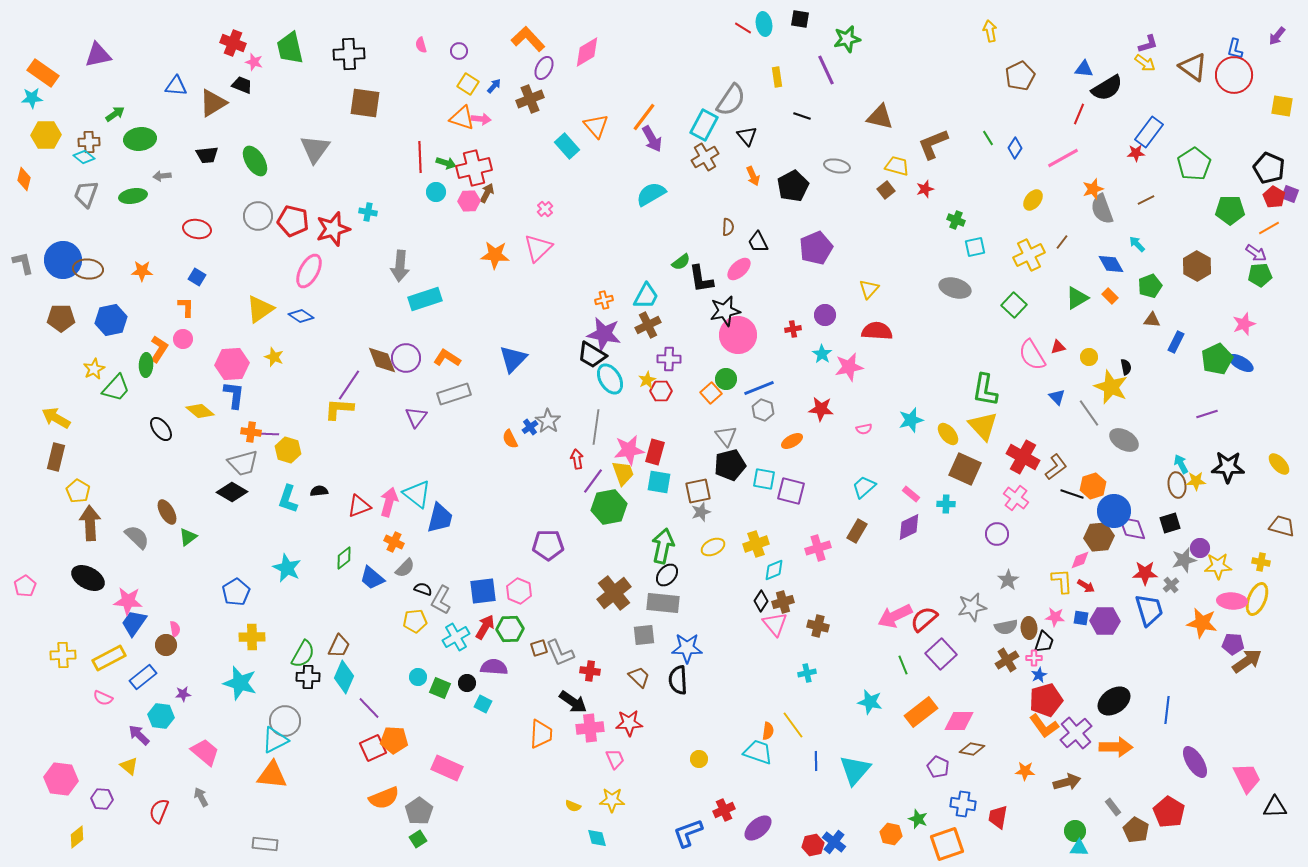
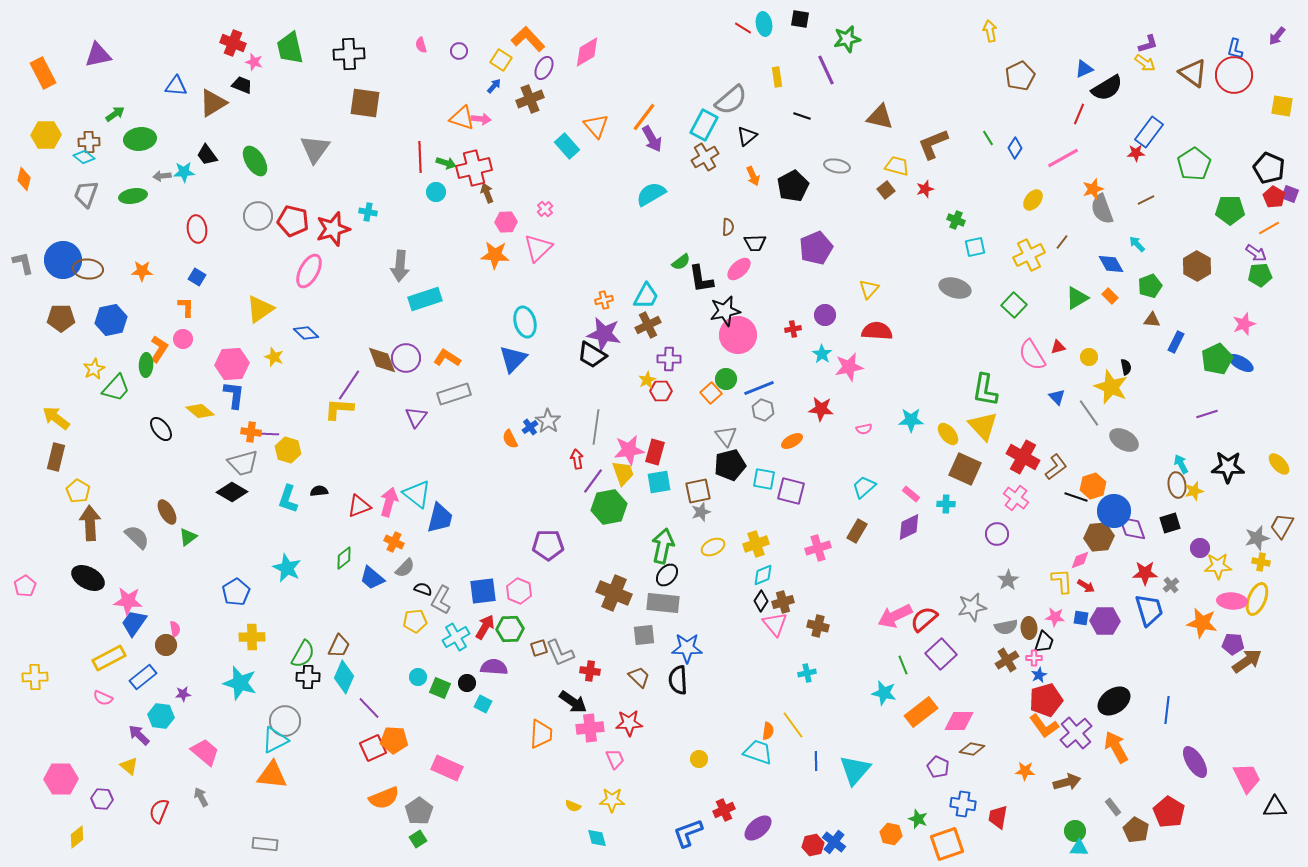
brown triangle at (1193, 67): moved 6 px down
blue triangle at (1084, 69): rotated 30 degrees counterclockwise
orange rectangle at (43, 73): rotated 28 degrees clockwise
yellow square at (468, 84): moved 33 px right, 24 px up
cyan star at (32, 98): moved 152 px right, 74 px down
gray semicircle at (731, 100): rotated 16 degrees clockwise
black triangle at (747, 136): rotated 30 degrees clockwise
black trapezoid at (207, 155): rotated 60 degrees clockwise
brown arrow at (487, 193): rotated 48 degrees counterclockwise
pink hexagon at (469, 201): moved 37 px right, 21 px down
red ellipse at (197, 229): rotated 72 degrees clockwise
black trapezoid at (758, 242): moved 3 px left, 1 px down; rotated 65 degrees counterclockwise
blue diamond at (301, 316): moved 5 px right, 17 px down; rotated 10 degrees clockwise
cyan ellipse at (610, 379): moved 85 px left, 57 px up; rotated 16 degrees clockwise
yellow arrow at (56, 418): rotated 8 degrees clockwise
cyan star at (911, 420): rotated 15 degrees clockwise
yellow star at (1196, 481): moved 2 px left, 10 px down; rotated 12 degrees counterclockwise
cyan square at (659, 482): rotated 20 degrees counterclockwise
black line at (1072, 494): moved 4 px right, 3 px down
brown trapezoid at (1282, 526): rotated 76 degrees counterclockwise
gray star at (1184, 560): moved 73 px right, 22 px up
cyan diamond at (774, 570): moved 11 px left, 5 px down
brown cross at (614, 593): rotated 28 degrees counterclockwise
yellow cross at (63, 655): moved 28 px left, 22 px down
cyan star at (870, 702): moved 14 px right, 9 px up
orange arrow at (1116, 747): rotated 120 degrees counterclockwise
pink hexagon at (61, 779): rotated 8 degrees counterclockwise
